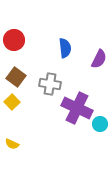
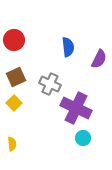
blue semicircle: moved 3 px right, 1 px up
brown square: rotated 30 degrees clockwise
gray cross: rotated 15 degrees clockwise
yellow square: moved 2 px right, 1 px down
purple cross: moved 1 px left
cyan circle: moved 17 px left, 14 px down
yellow semicircle: rotated 120 degrees counterclockwise
